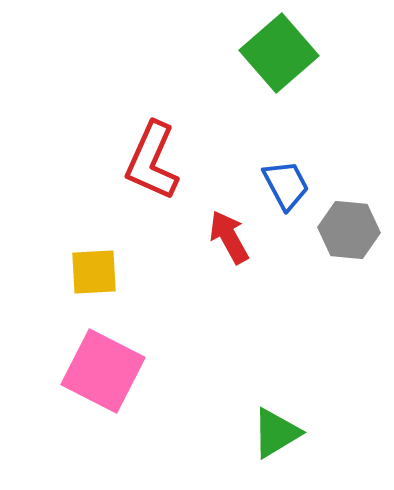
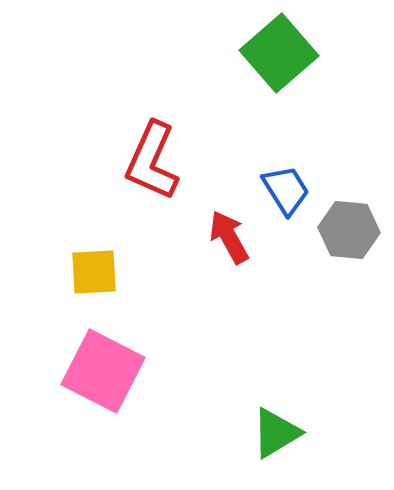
blue trapezoid: moved 5 px down; rotated 4 degrees counterclockwise
